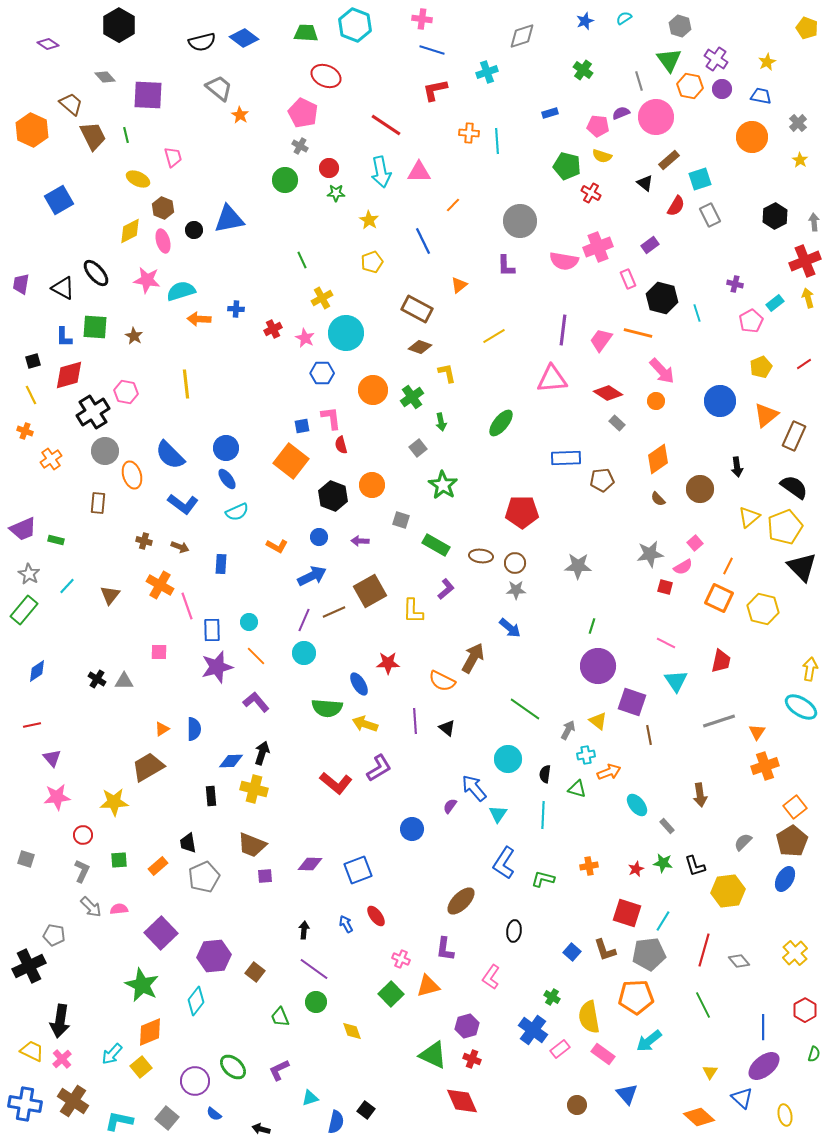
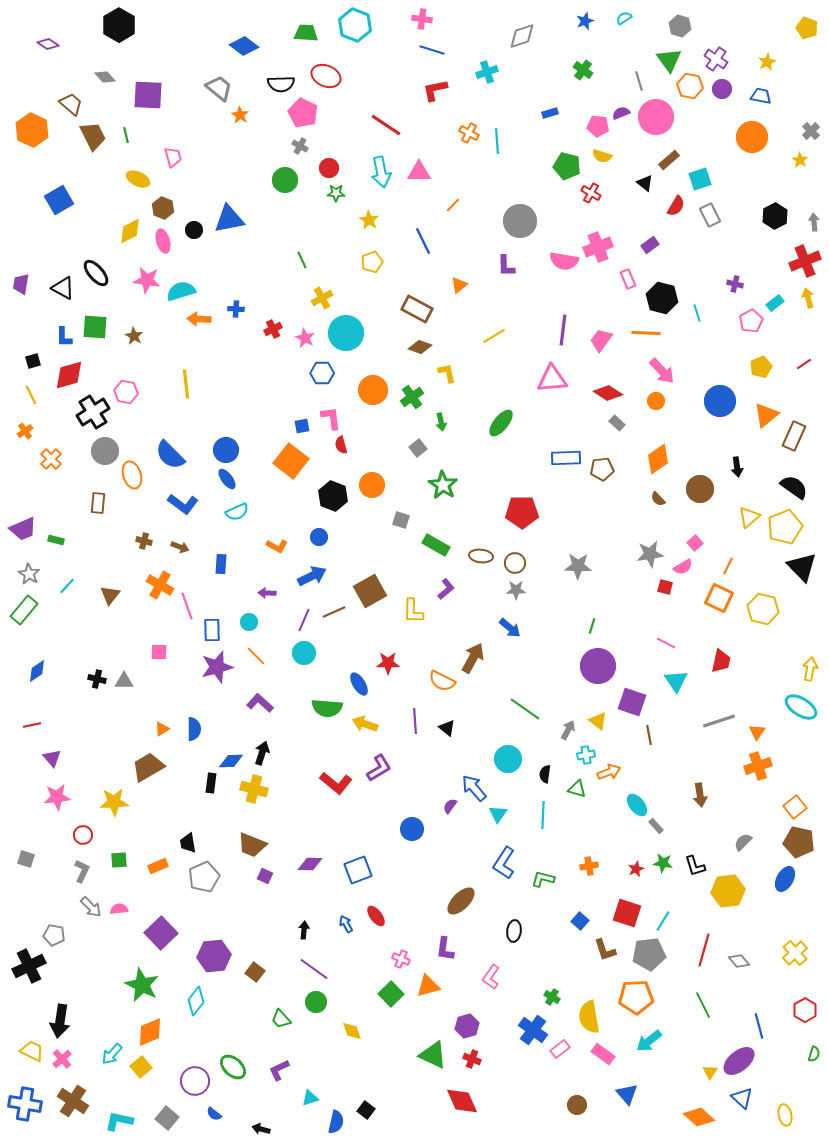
blue diamond at (244, 38): moved 8 px down
black semicircle at (202, 42): moved 79 px right, 42 px down; rotated 12 degrees clockwise
gray cross at (798, 123): moved 13 px right, 8 px down
orange cross at (469, 133): rotated 24 degrees clockwise
orange line at (638, 333): moved 8 px right; rotated 12 degrees counterclockwise
orange cross at (25, 431): rotated 35 degrees clockwise
blue circle at (226, 448): moved 2 px down
orange cross at (51, 459): rotated 10 degrees counterclockwise
brown pentagon at (602, 480): moved 11 px up
purple arrow at (360, 541): moved 93 px left, 52 px down
black cross at (97, 679): rotated 18 degrees counterclockwise
purple L-shape at (256, 702): moved 4 px right, 1 px down; rotated 8 degrees counterclockwise
orange cross at (765, 766): moved 7 px left
black rectangle at (211, 796): moved 13 px up; rotated 12 degrees clockwise
gray rectangle at (667, 826): moved 11 px left
brown pentagon at (792, 841): moved 7 px right, 1 px down; rotated 28 degrees counterclockwise
orange rectangle at (158, 866): rotated 18 degrees clockwise
purple square at (265, 876): rotated 28 degrees clockwise
blue square at (572, 952): moved 8 px right, 31 px up
green trapezoid at (280, 1017): moved 1 px right, 2 px down; rotated 20 degrees counterclockwise
blue line at (763, 1027): moved 4 px left, 1 px up; rotated 15 degrees counterclockwise
purple ellipse at (764, 1066): moved 25 px left, 5 px up
